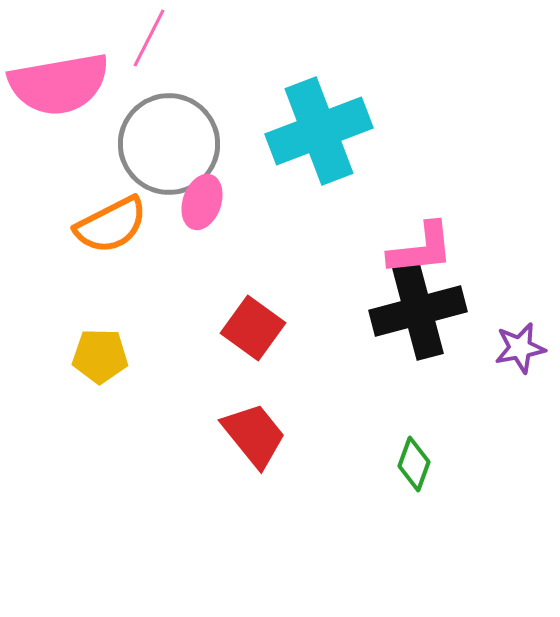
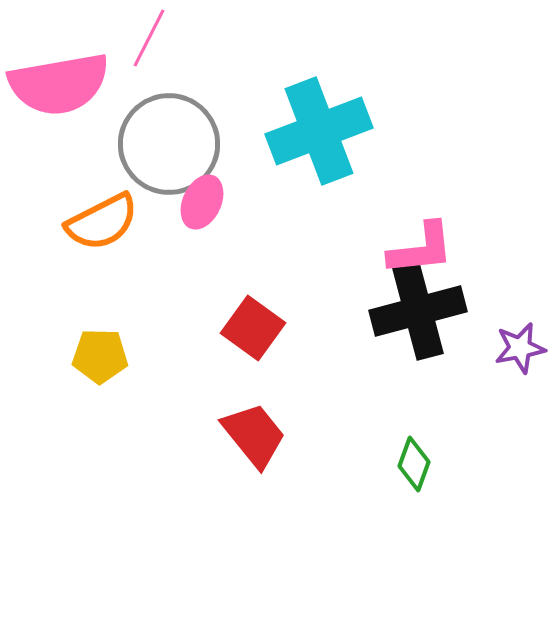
pink ellipse: rotated 6 degrees clockwise
orange semicircle: moved 9 px left, 3 px up
